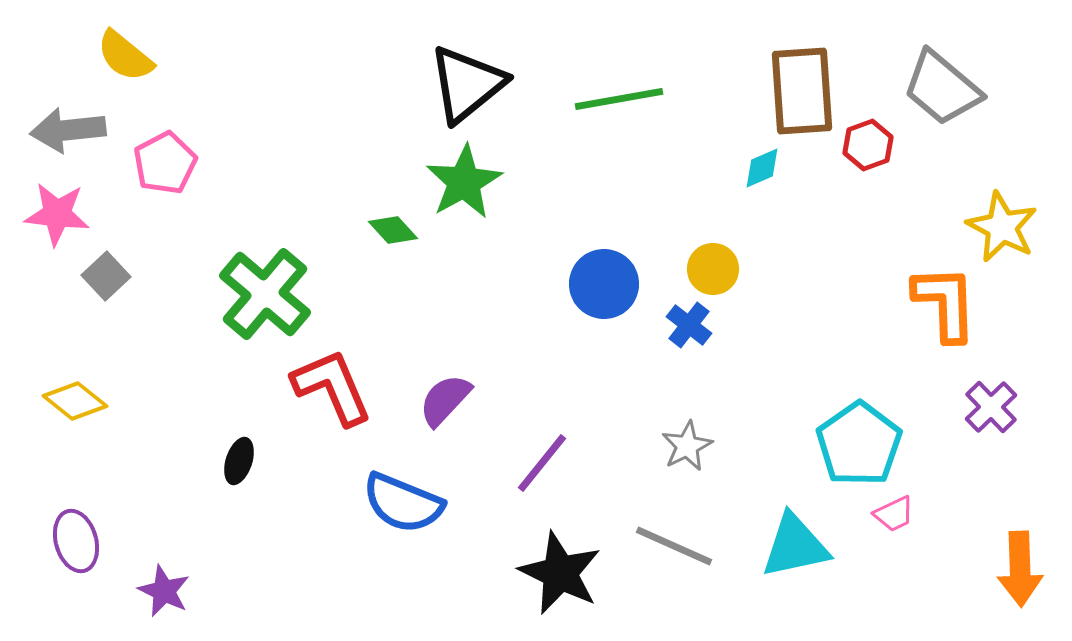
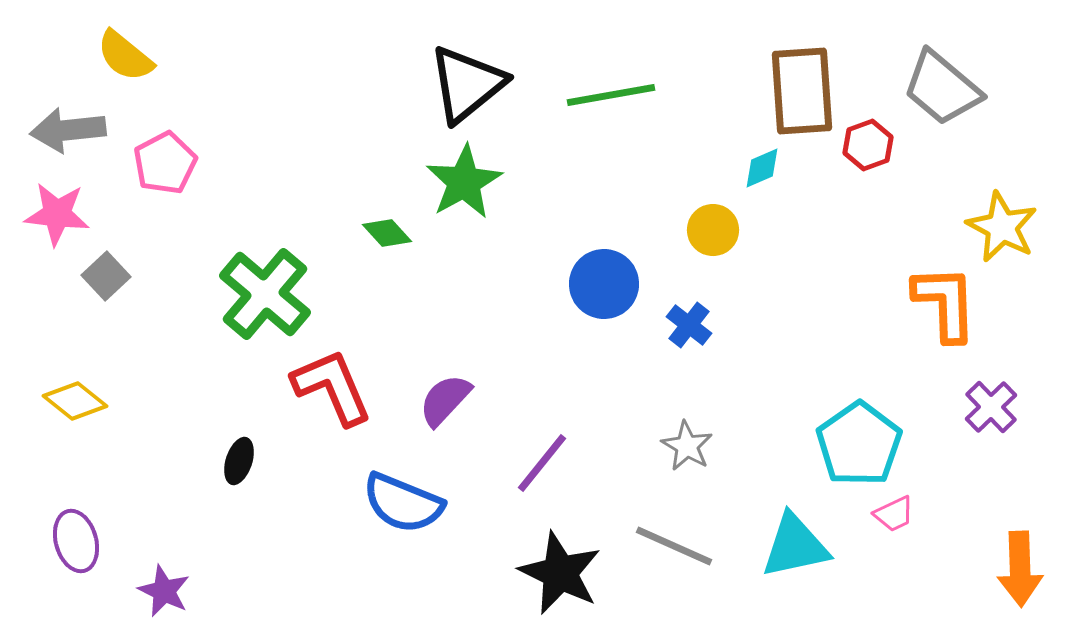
green line: moved 8 px left, 4 px up
green diamond: moved 6 px left, 3 px down
yellow circle: moved 39 px up
gray star: rotated 15 degrees counterclockwise
